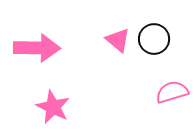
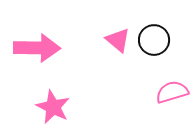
black circle: moved 1 px down
